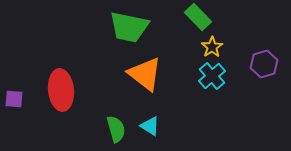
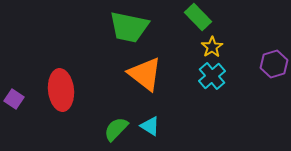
purple hexagon: moved 10 px right
purple square: rotated 30 degrees clockwise
green semicircle: rotated 120 degrees counterclockwise
